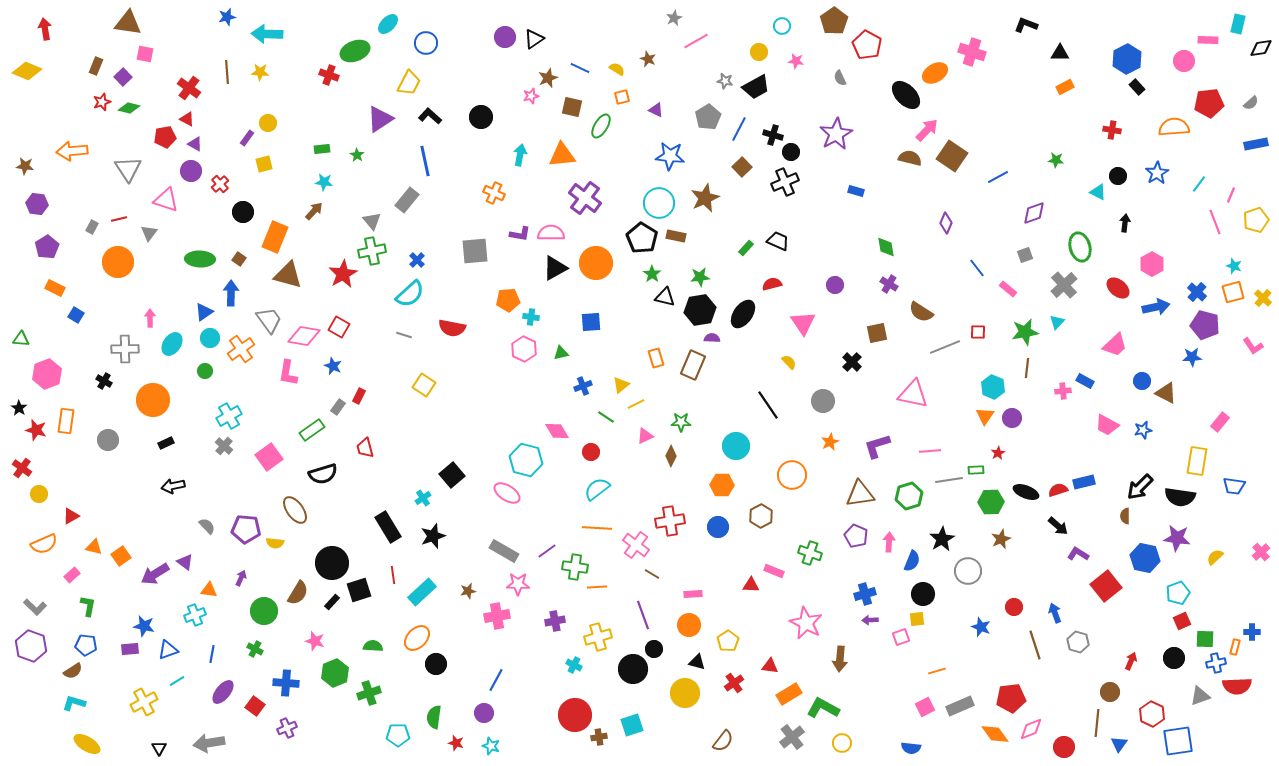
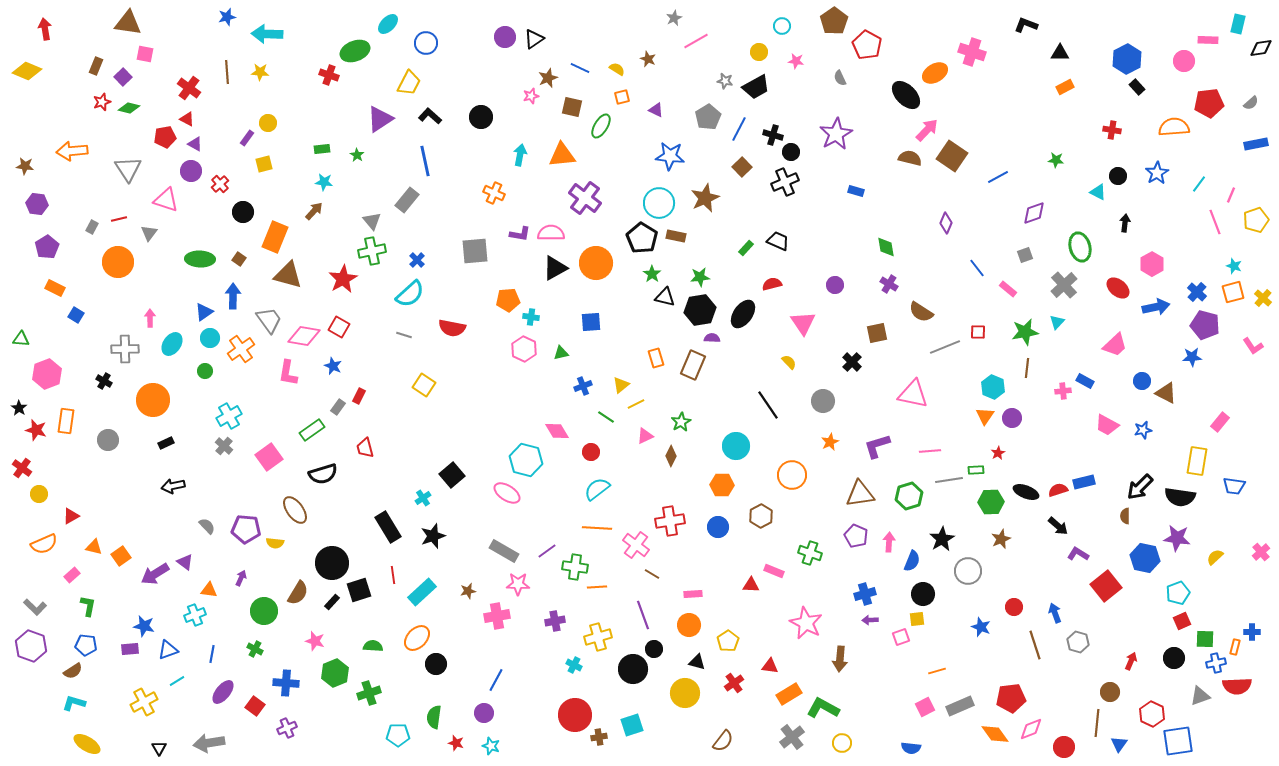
red star at (343, 274): moved 5 px down
blue arrow at (231, 293): moved 2 px right, 3 px down
green star at (681, 422): rotated 30 degrees counterclockwise
